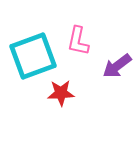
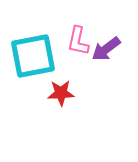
cyan square: rotated 9 degrees clockwise
purple arrow: moved 11 px left, 17 px up
